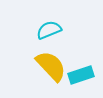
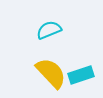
yellow semicircle: moved 7 px down
